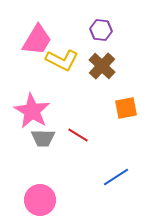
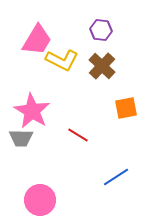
gray trapezoid: moved 22 px left
